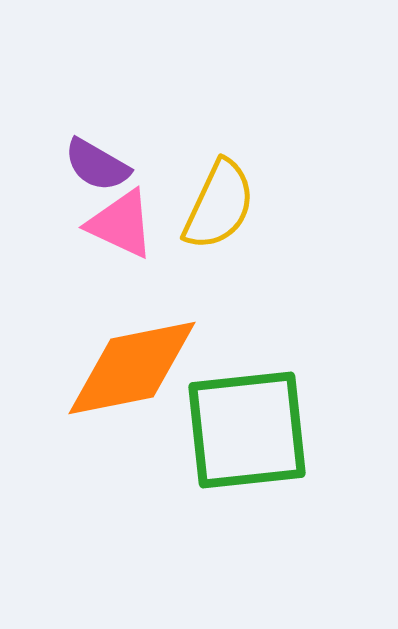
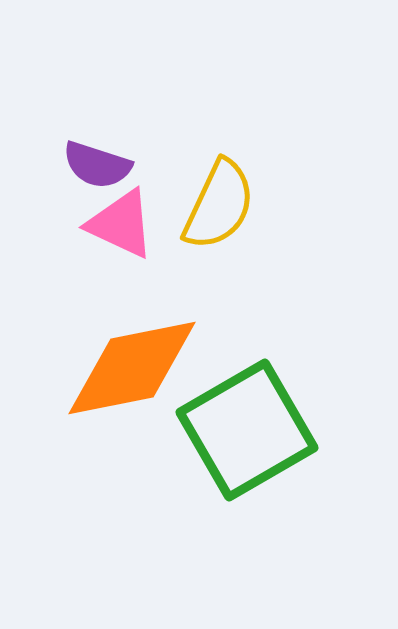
purple semicircle: rotated 12 degrees counterclockwise
green square: rotated 24 degrees counterclockwise
